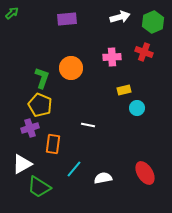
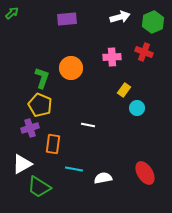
yellow rectangle: rotated 40 degrees counterclockwise
cyan line: rotated 60 degrees clockwise
